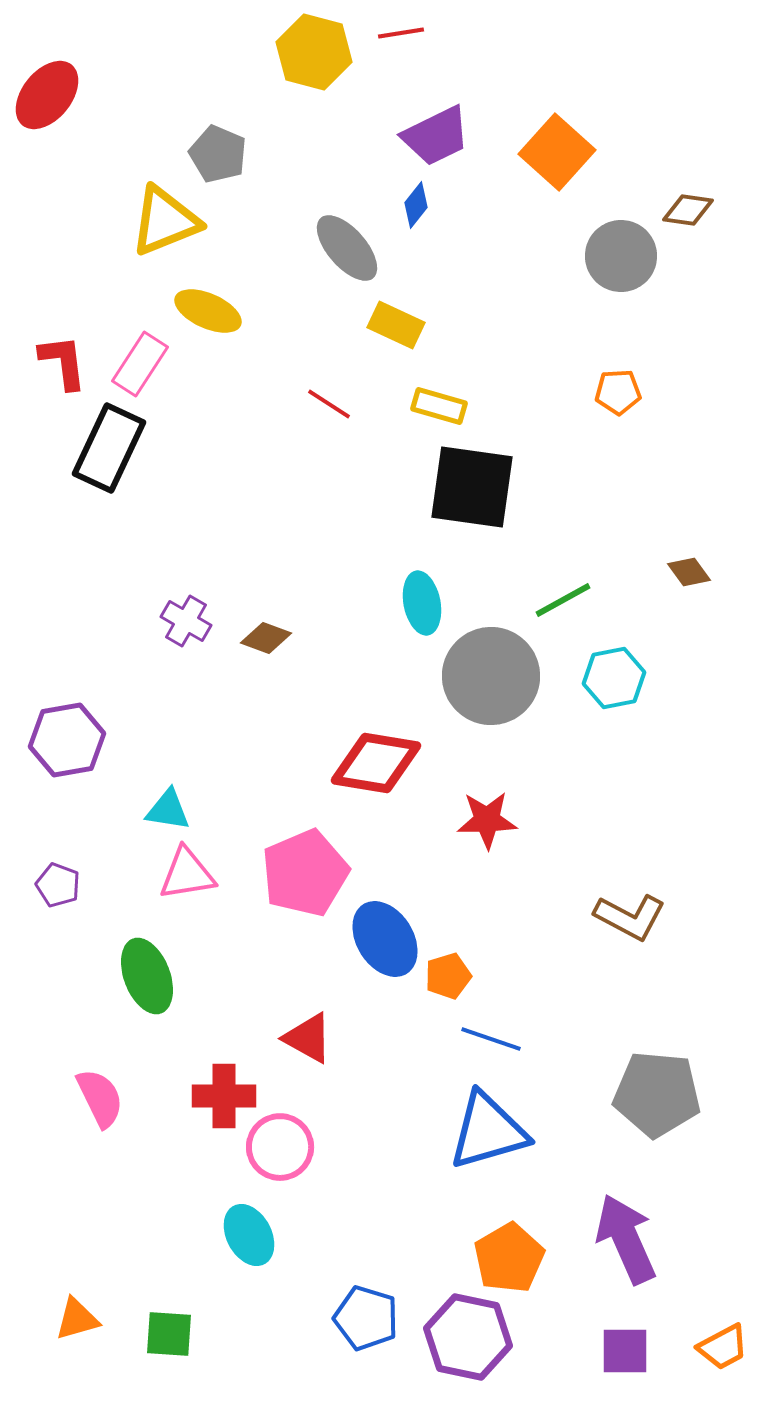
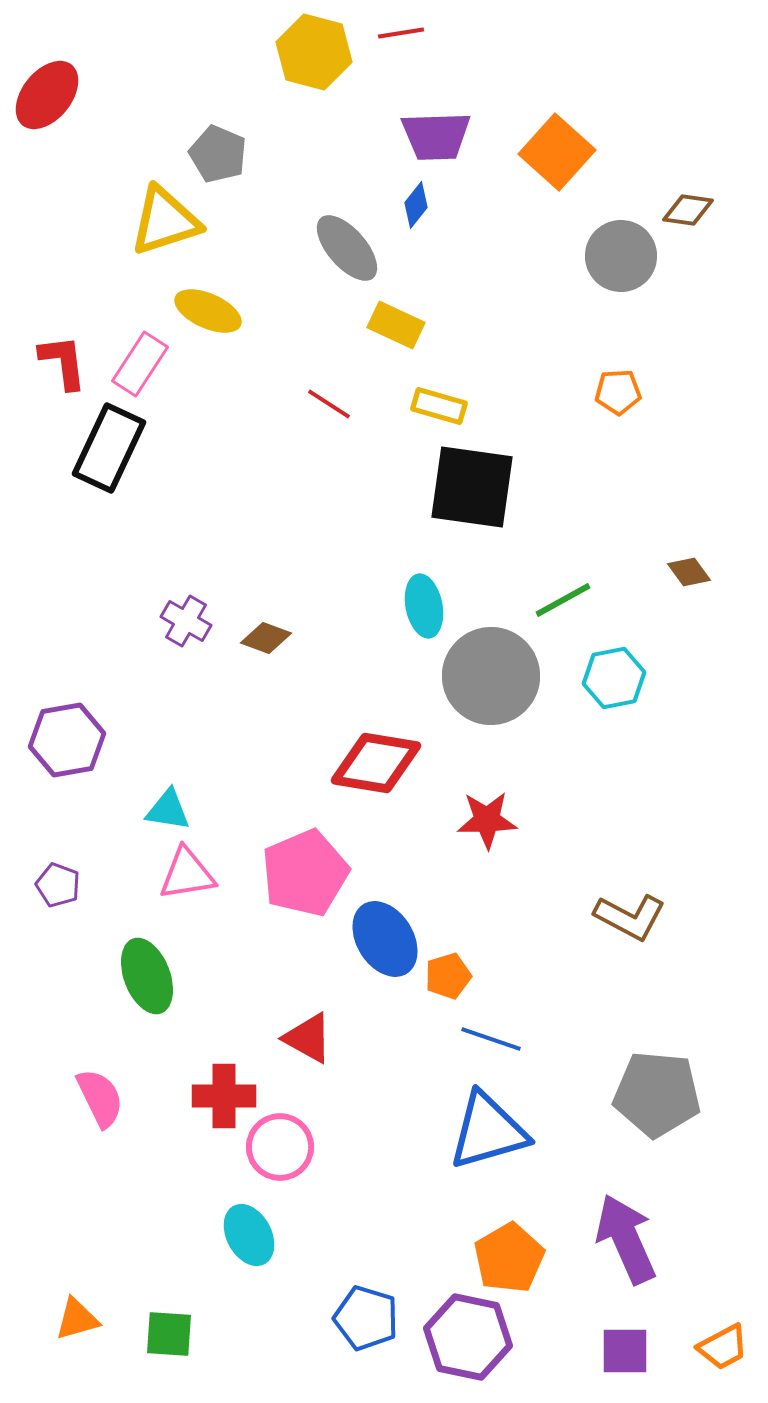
purple trapezoid at (436, 136): rotated 24 degrees clockwise
yellow triangle at (165, 221): rotated 4 degrees clockwise
cyan ellipse at (422, 603): moved 2 px right, 3 px down
